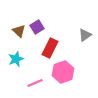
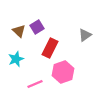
pink line: moved 1 px down
